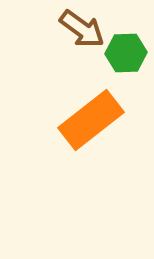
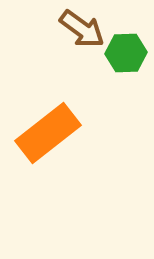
orange rectangle: moved 43 px left, 13 px down
